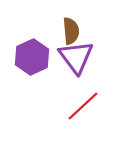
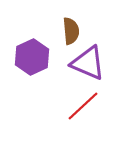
purple triangle: moved 12 px right, 6 px down; rotated 30 degrees counterclockwise
